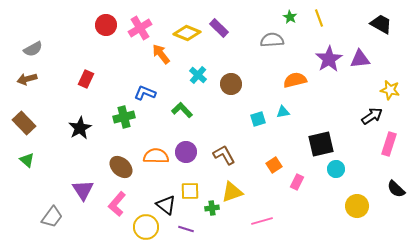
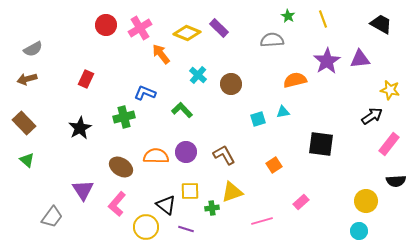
green star at (290, 17): moved 2 px left, 1 px up
yellow line at (319, 18): moved 4 px right, 1 px down
purple star at (329, 59): moved 2 px left, 2 px down
black square at (321, 144): rotated 20 degrees clockwise
pink rectangle at (389, 144): rotated 20 degrees clockwise
brown ellipse at (121, 167): rotated 10 degrees counterclockwise
cyan circle at (336, 169): moved 23 px right, 62 px down
pink rectangle at (297, 182): moved 4 px right, 20 px down; rotated 21 degrees clockwise
black semicircle at (396, 189): moved 8 px up; rotated 48 degrees counterclockwise
yellow circle at (357, 206): moved 9 px right, 5 px up
